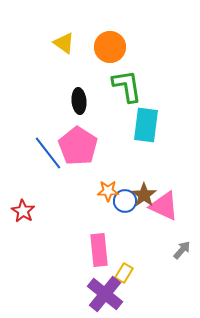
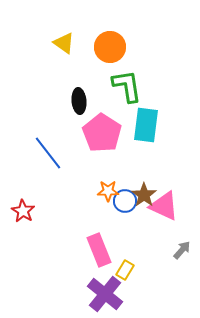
pink pentagon: moved 24 px right, 13 px up
pink rectangle: rotated 16 degrees counterclockwise
yellow rectangle: moved 1 px right, 3 px up
